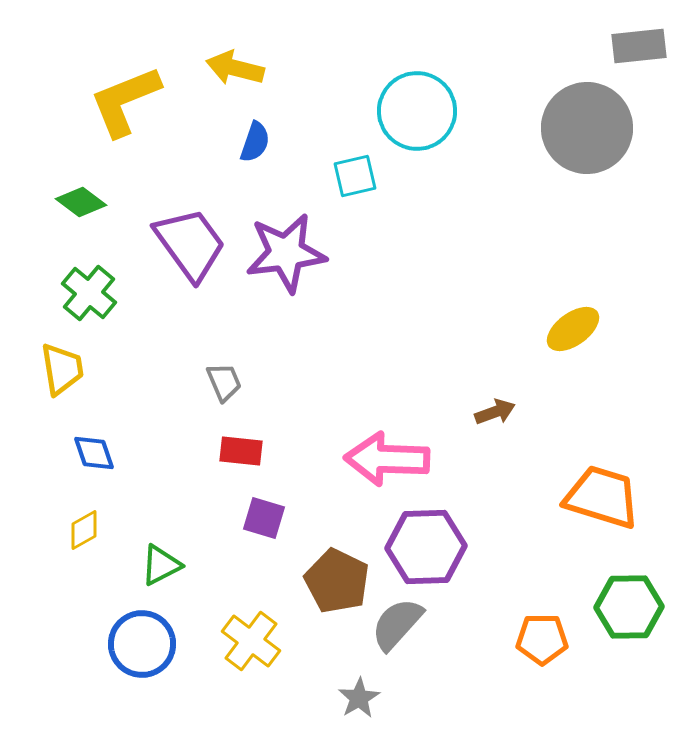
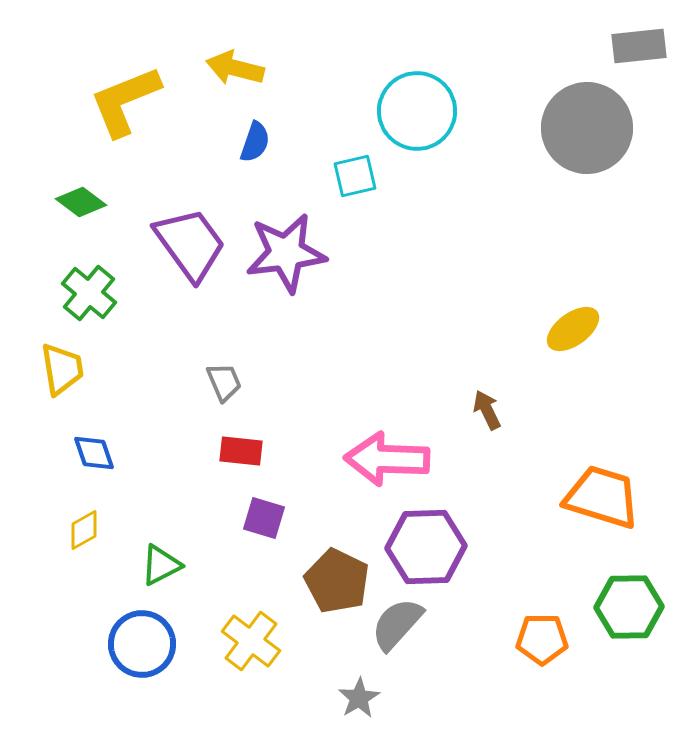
brown arrow: moved 8 px left, 2 px up; rotated 96 degrees counterclockwise
